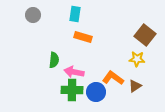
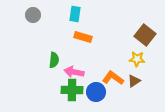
brown triangle: moved 1 px left, 5 px up
